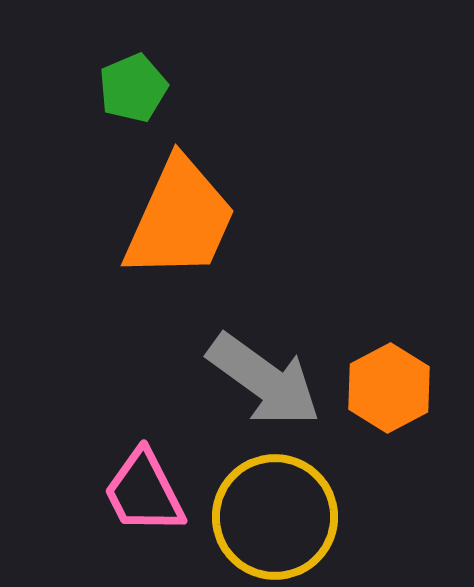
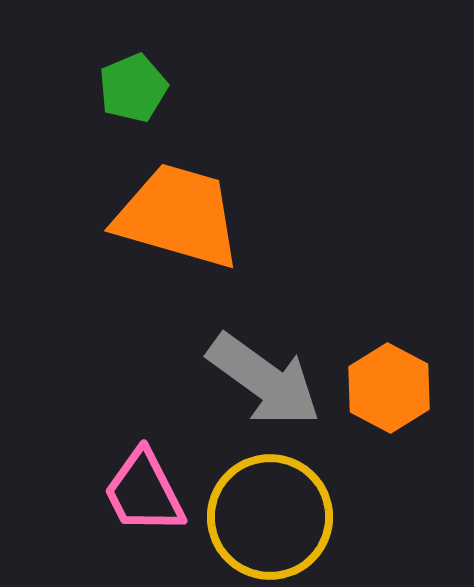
orange trapezoid: moved 2 px left, 3 px up; rotated 98 degrees counterclockwise
orange hexagon: rotated 4 degrees counterclockwise
yellow circle: moved 5 px left
